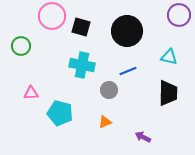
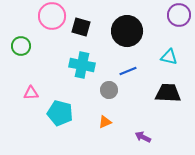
black trapezoid: rotated 88 degrees counterclockwise
